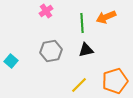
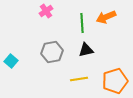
gray hexagon: moved 1 px right, 1 px down
yellow line: moved 6 px up; rotated 36 degrees clockwise
